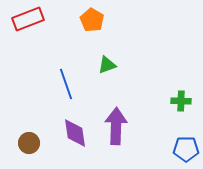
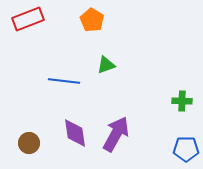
green triangle: moved 1 px left
blue line: moved 2 px left, 3 px up; rotated 64 degrees counterclockwise
green cross: moved 1 px right
purple arrow: moved 8 px down; rotated 27 degrees clockwise
